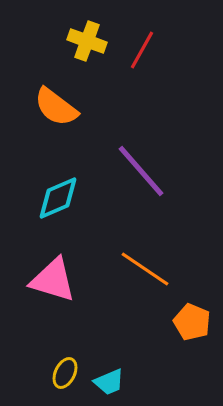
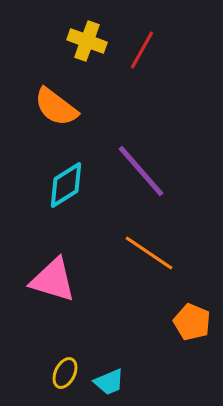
cyan diamond: moved 8 px right, 13 px up; rotated 9 degrees counterclockwise
orange line: moved 4 px right, 16 px up
